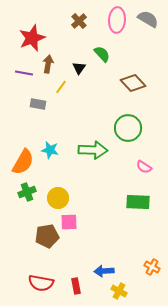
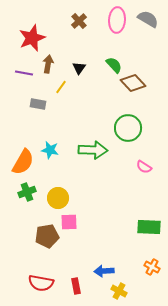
green semicircle: moved 12 px right, 11 px down
green rectangle: moved 11 px right, 25 px down
